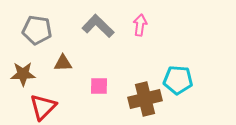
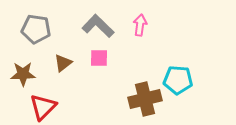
gray pentagon: moved 1 px left, 1 px up
brown triangle: rotated 36 degrees counterclockwise
pink square: moved 28 px up
